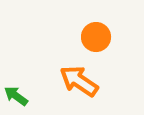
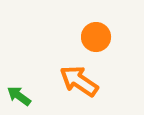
green arrow: moved 3 px right
